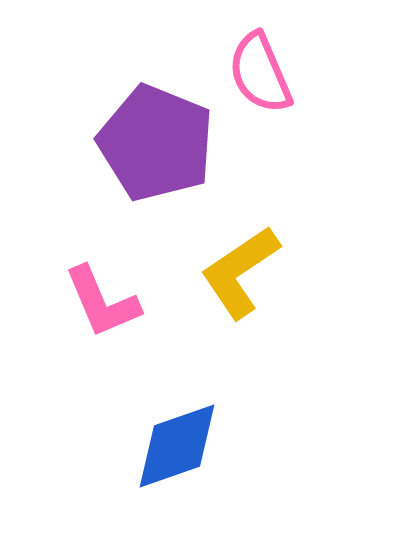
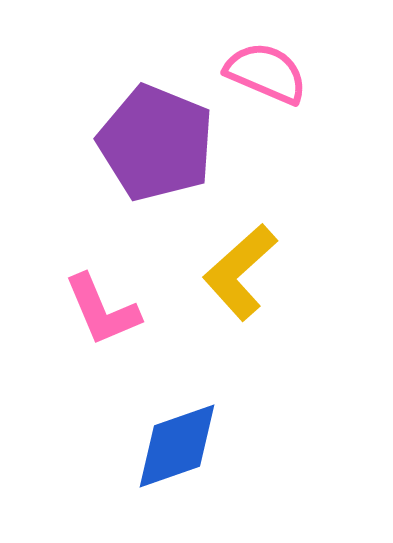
pink semicircle: moved 6 px right; rotated 136 degrees clockwise
yellow L-shape: rotated 8 degrees counterclockwise
pink L-shape: moved 8 px down
